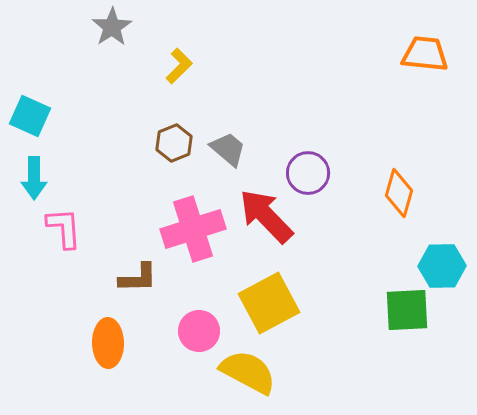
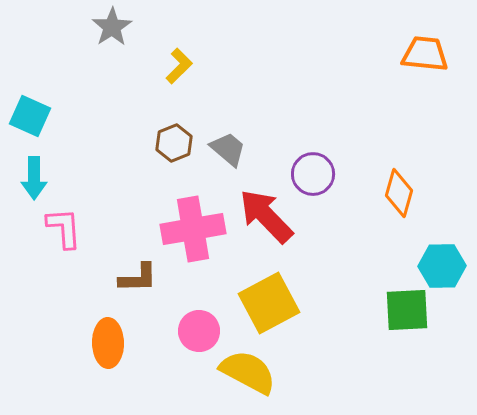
purple circle: moved 5 px right, 1 px down
pink cross: rotated 8 degrees clockwise
